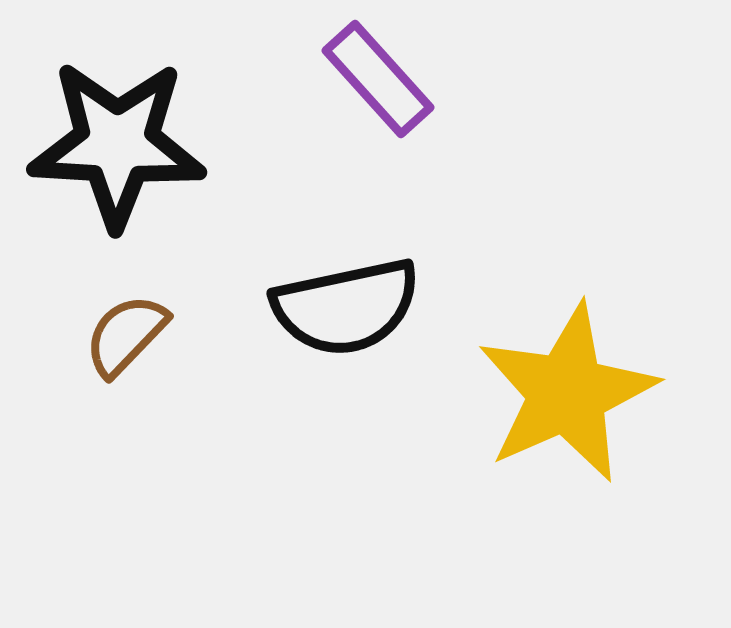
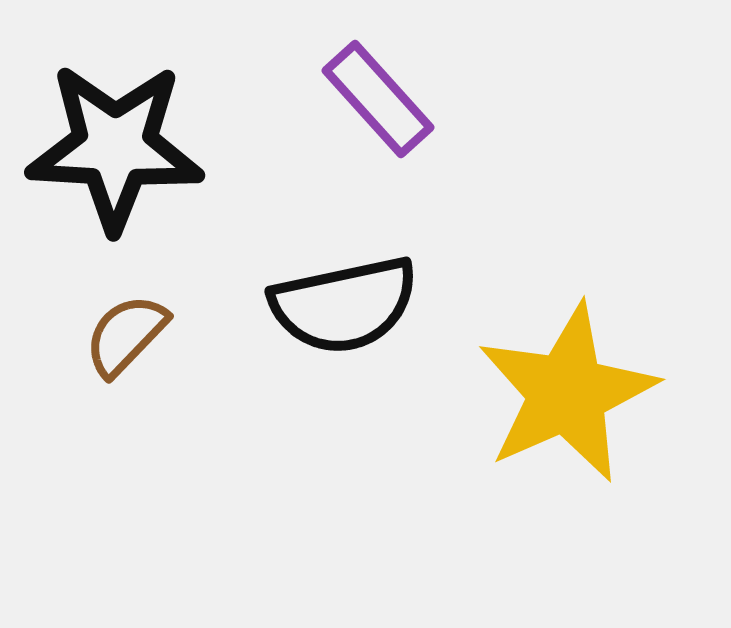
purple rectangle: moved 20 px down
black star: moved 2 px left, 3 px down
black semicircle: moved 2 px left, 2 px up
